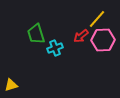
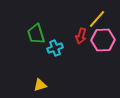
red arrow: rotated 35 degrees counterclockwise
yellow triangle: moved 29 px right
